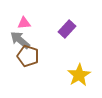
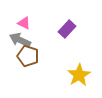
pink triangle: rotated 32 degrees clockwise
gray arrow: rotated 15 degrees counterclockwise
